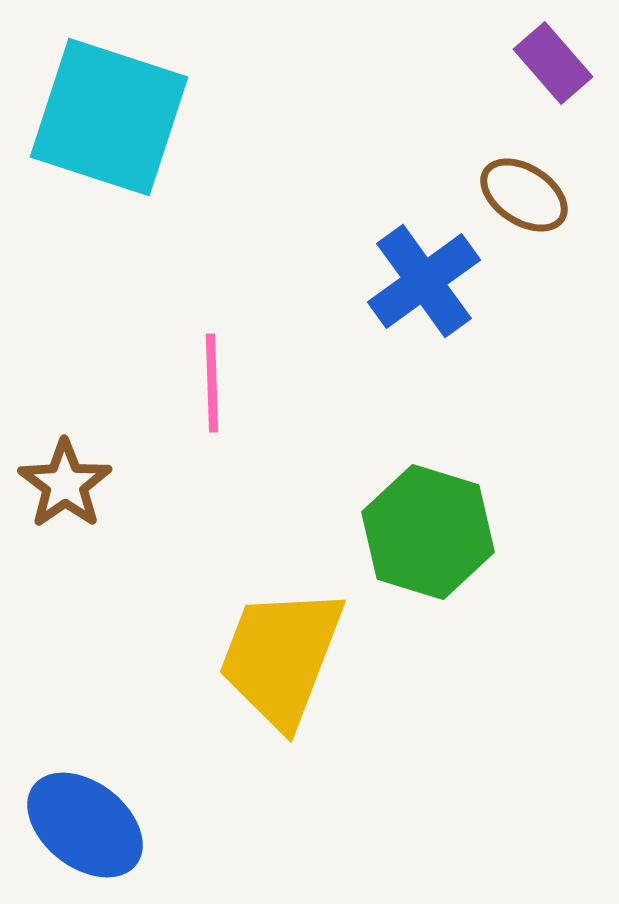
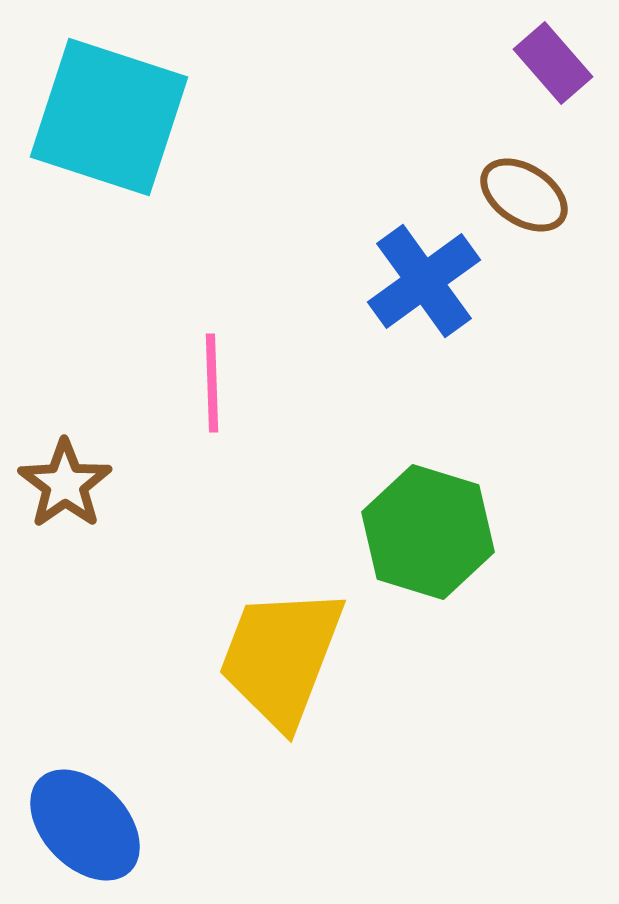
blue ellipse: rotated 8 degrees clockwise
